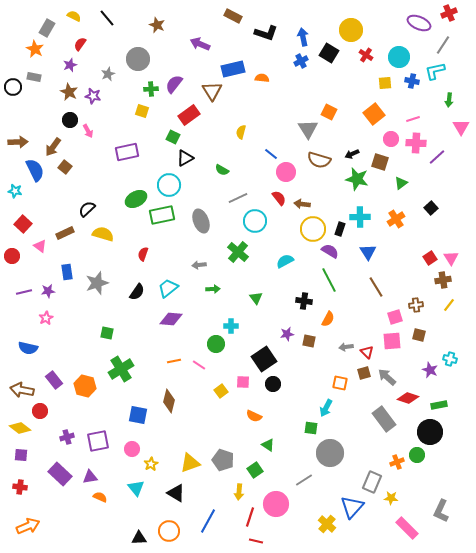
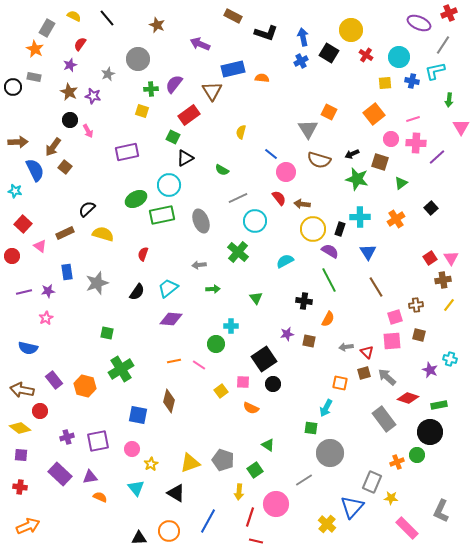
orange semicircle at (254, 416): moved 3 px left, 8 px up
